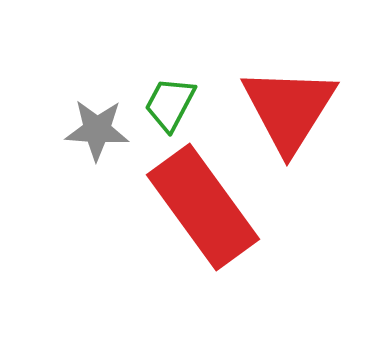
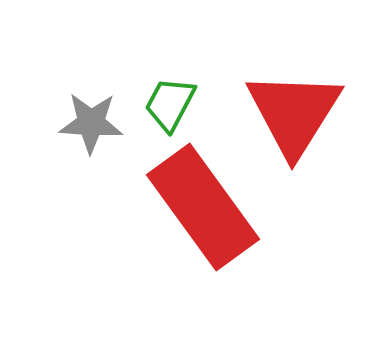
red triangle: moved 5 px right, 4 px down
gray star: moved 6 px left, 7 px up
